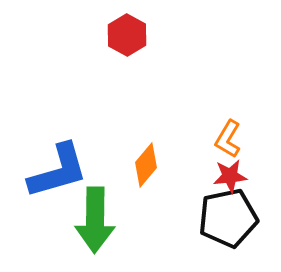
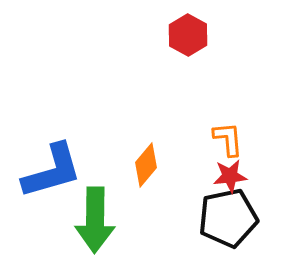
red hexagon: moved 61 px right
orange L-shape: rotated 144 degrees clockwise
blue L-shape: moved 6 px left
